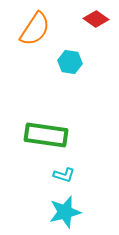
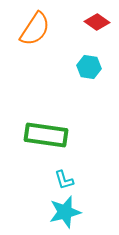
red diamond: moved 1 px right, 3 px down
cyan hexagon: moved 19 px right, 5 px down
cyan L-shape: moved 5 px down; rotated 55 degrees clockwise
